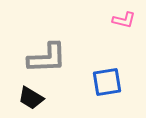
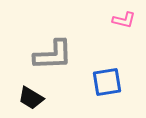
gray L-shape: moved 6 px right, 3 px up
